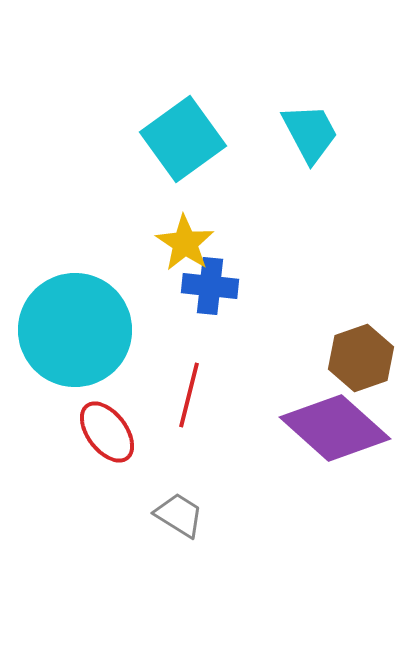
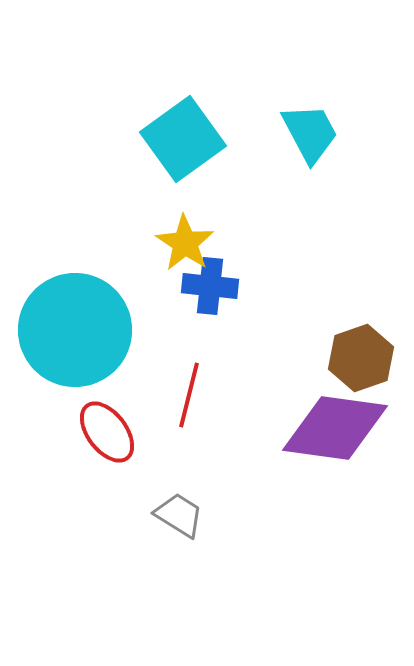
purple diamond: rotated 34 degrees counterclockwise
